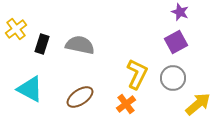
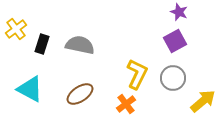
purple star: moved 1 px left
purple square: moved 1 px left, 1 px up
brown ellipse: moved 3 px up
yellow arrow: moved 5 px right, 3 px up
